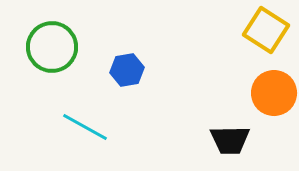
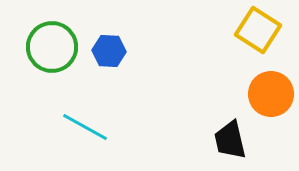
yellow square: moved 8 px left
blue hexagon: moved 18 px left, 19 px up; rotated 12 degrees clockwise
orange circle: moved 3 px left, 1 px down
black trapezoid: rotated 78 degrees clockwise
